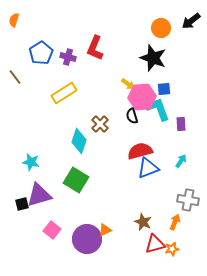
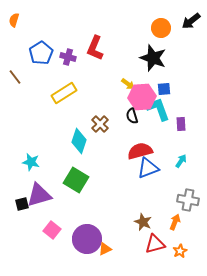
orange triangle: moved 19 px down
orange star: moved 8 px right, 2 px down; rotated 16 degrees counterclockwise
